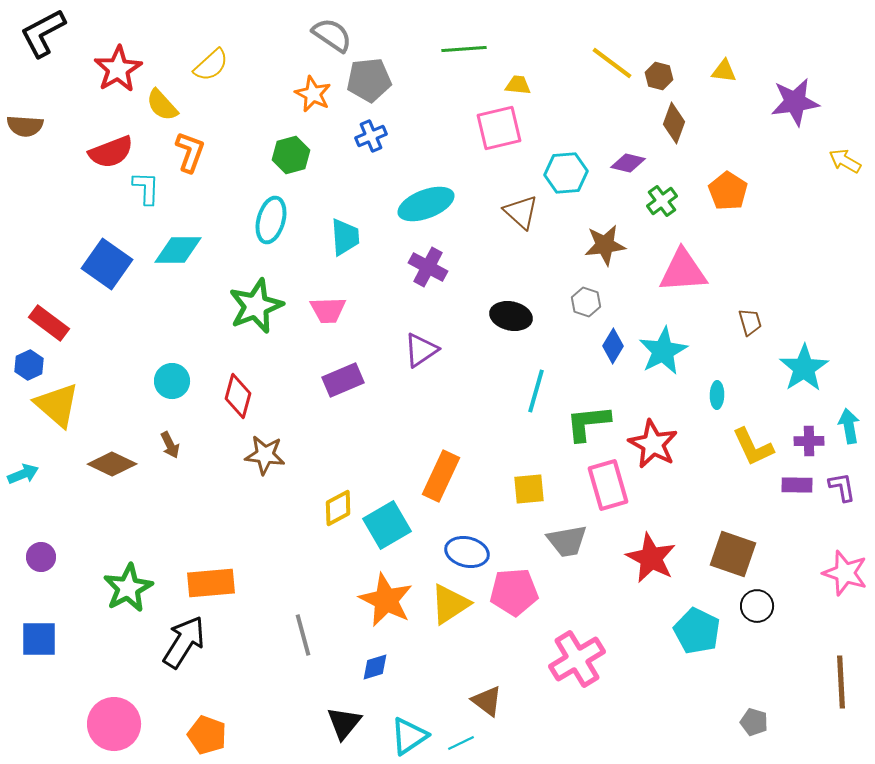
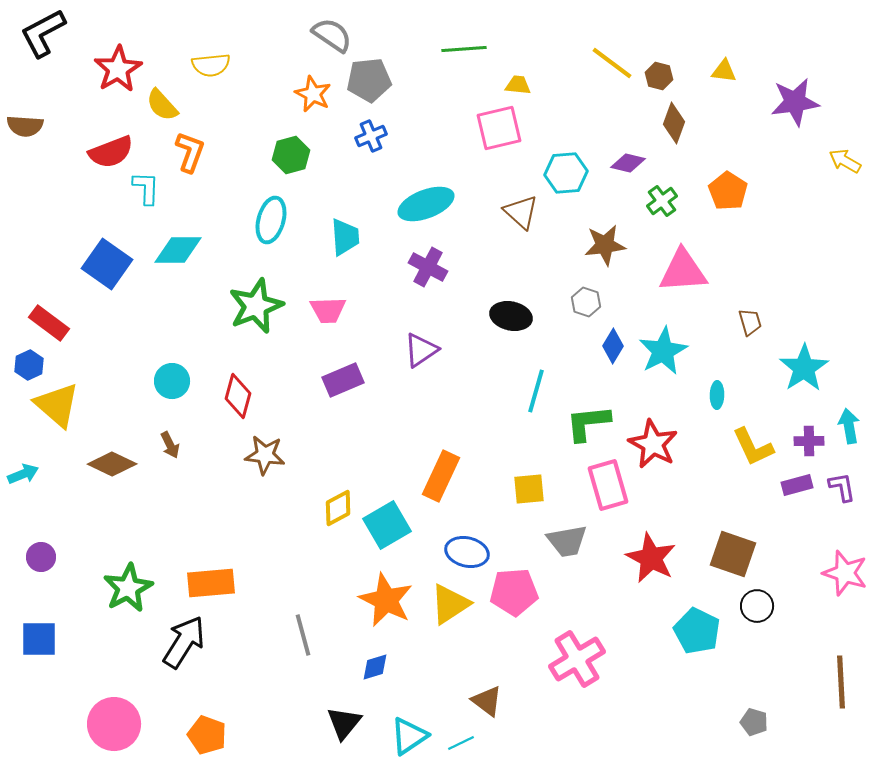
yellow semicircle at (211, 65): rotated 36 degrees clockwise
purple rectangle at (797, 485): rotated 16 degrees counterclockwise
